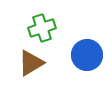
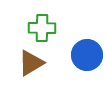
green cross: rotated 20 degrees clockwise
